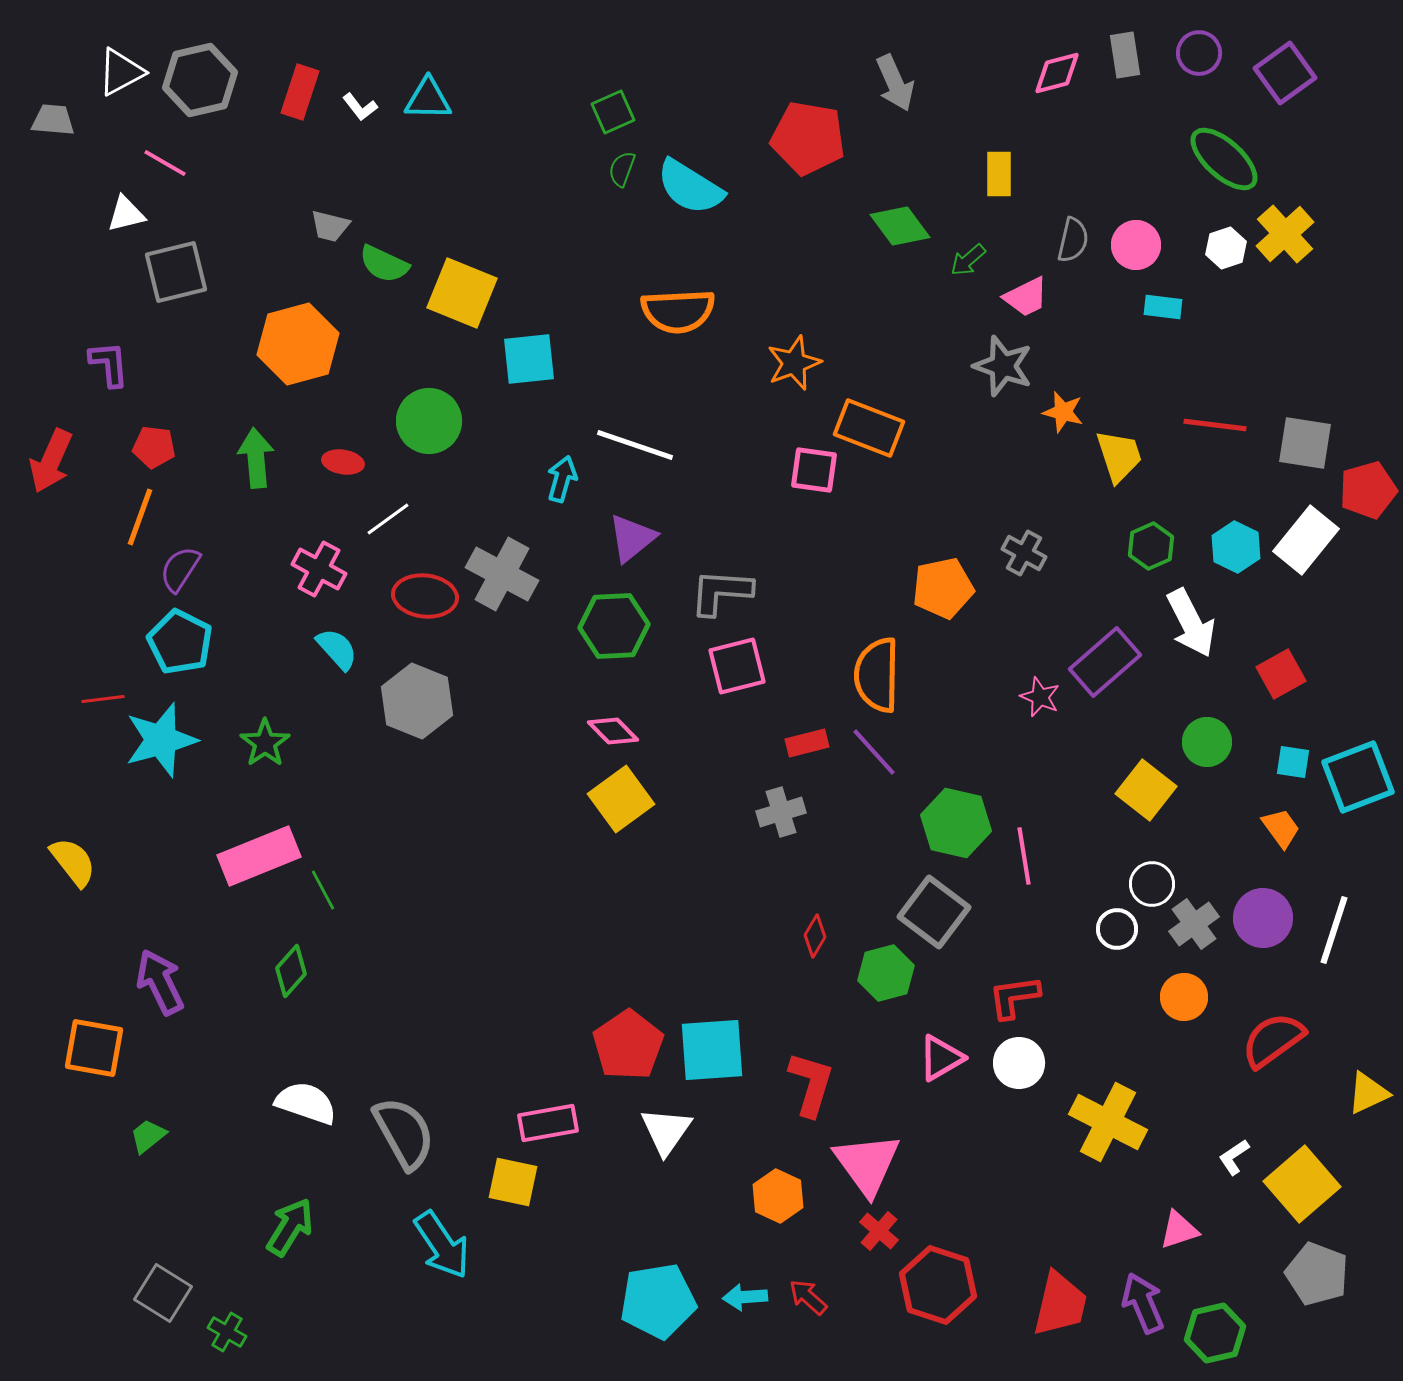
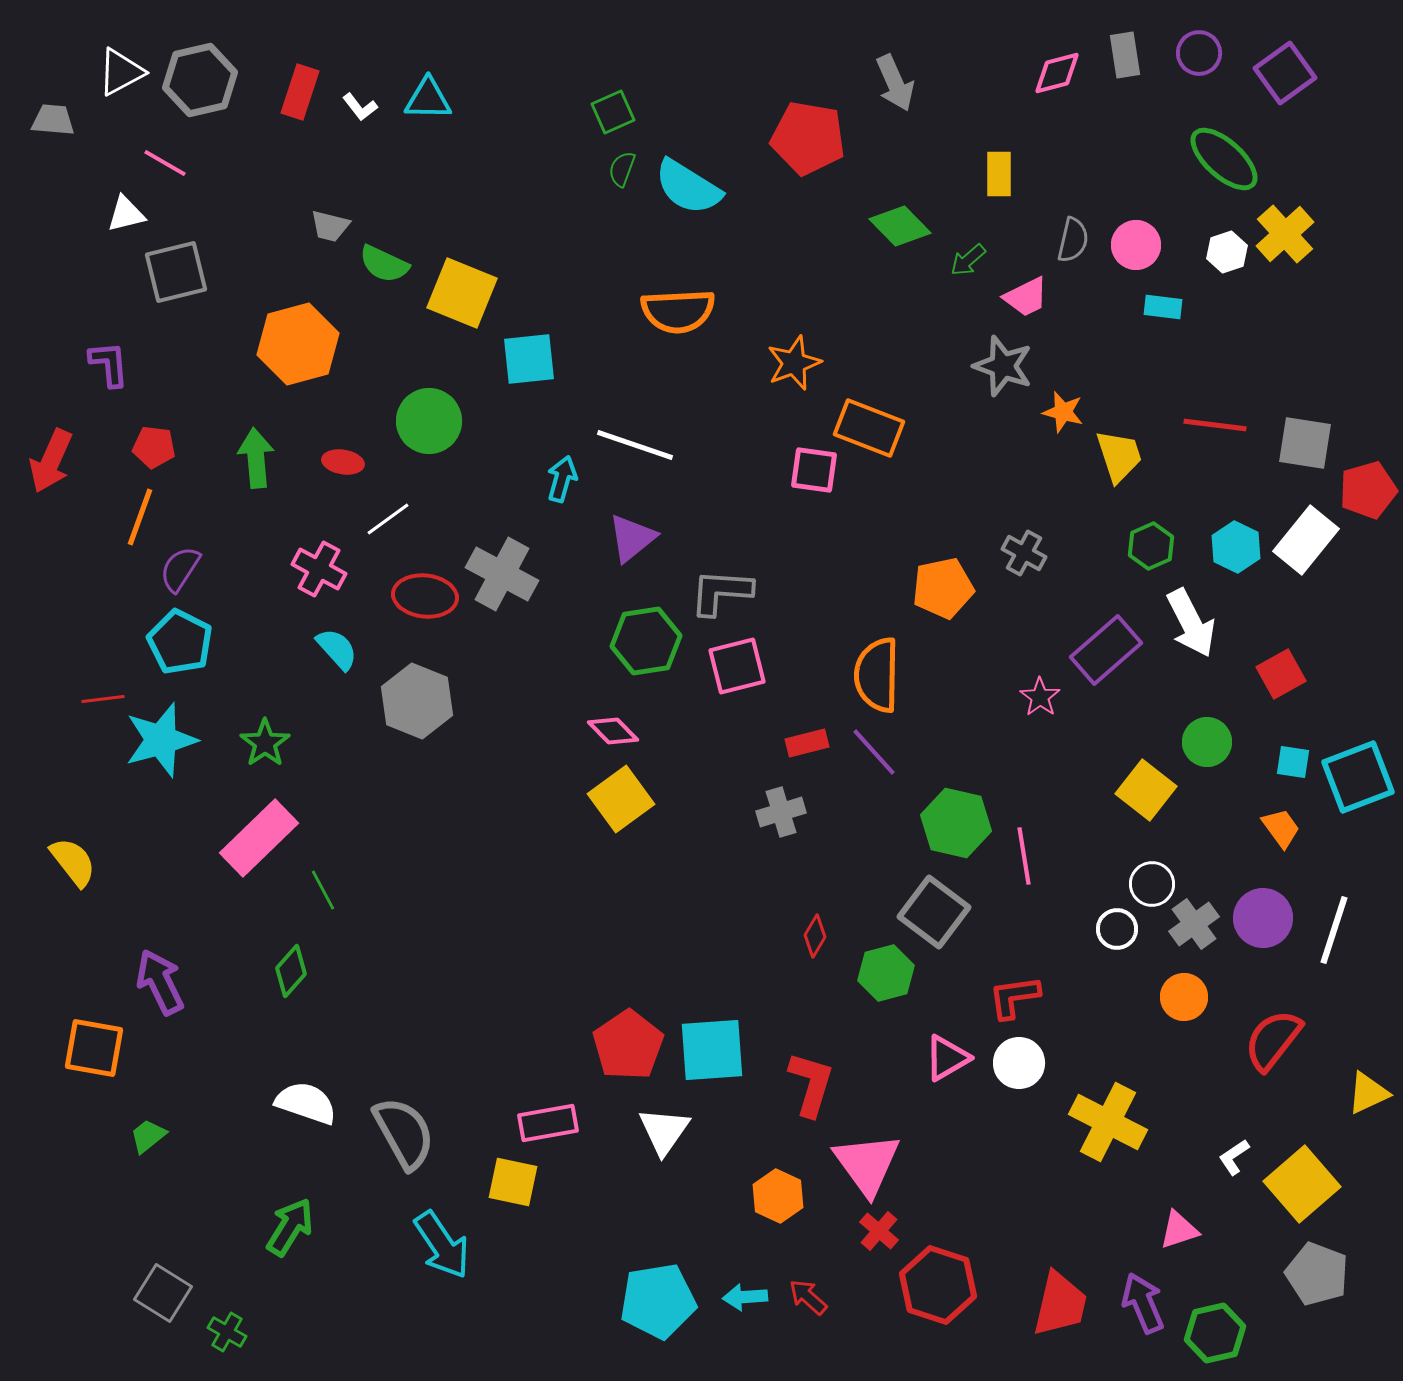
cyan semicircle at (690, 187): moved 2 px left
green diamond at (900, 226): rotated 8 degrees counterclockwise
white hexagon at (1226, 248): moved 1 px right, 4 px down
green hexagon at (614, 626): moved 32 px right, 15 px down; rotated 6 degrees counterclockwise
purple rectangle at (1105, 662): moved 1 px right, 12 px up
pink star at (1040, 697): rotated 12 degrees clockwise
pink rectangle at (259, 856): moved 18 px up; rotated 22 degrees counterclockwise
red semicircle at (1273, 1040): rotated 16 degrees counterclockwise
pink triangle at (941, 1058): moved 6 px right
white triangle at (666, 1131): moved 2 px left
